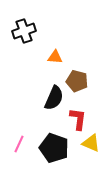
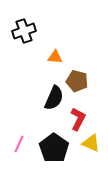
red L-shape: rotated 20 degrees clockwise
black pentagon: rotated 16 degrees clockwise
